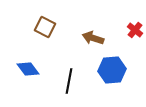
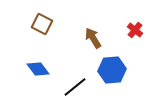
brown square: moved 3 px left, 3 px up
brown arrow: rotated 40 degrees clockwise
blue diamond: moved 10 px right
black line: moved 6 px right, 6 px down; rotated 40 degrees clockwise
